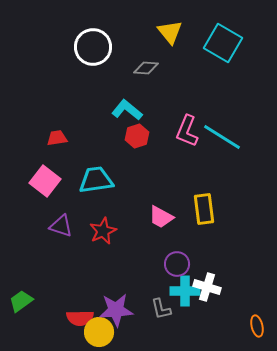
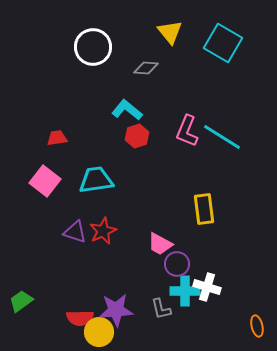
pink trapezoid: moved 1 px left, 27 px down
purple triangle: moved 14 px right, 6 px down
